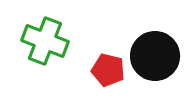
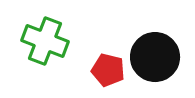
black circle: moved 1 px down
